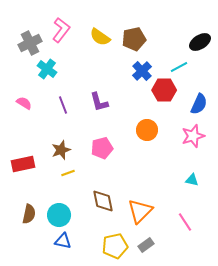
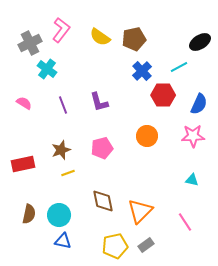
red hexagon: moved 1 px left, 5 px down
orange circle: moved 6 px down
pink star: rotated 15 degrees clockwise
